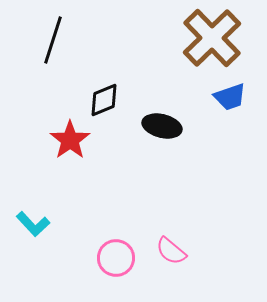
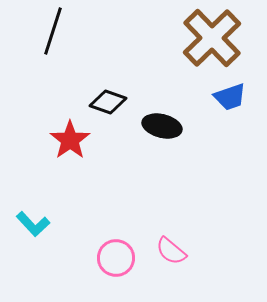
black line: moved 9 px up
black diamond: moved 4 px right, 2 px down; rotated 42 degrees clockwise
